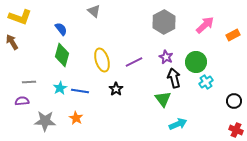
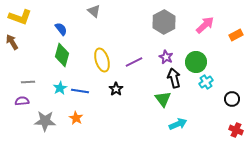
orange rectangle: moved 3 px right
gray line: moved 1 px left
black circle: moved 2 px left, 2 px up
